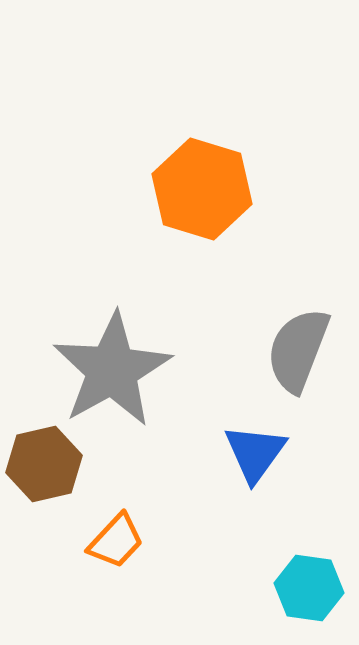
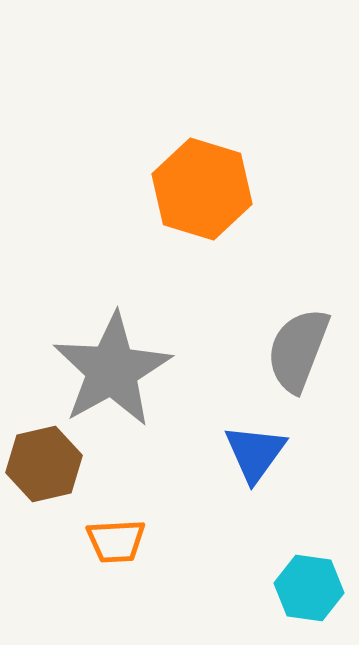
orange trapezoid: rotated 44 degrees clockwise
